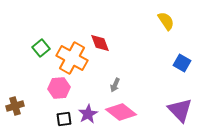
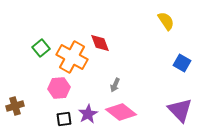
orange cross: moved 1 px up
